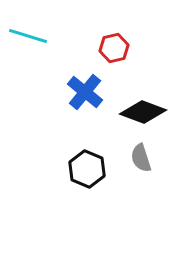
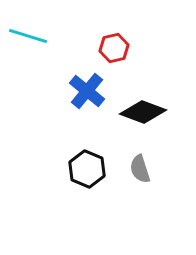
blue cross: moved 2 px right, 1 px up
gray semicircle: moved 1 px left, 11 px down
